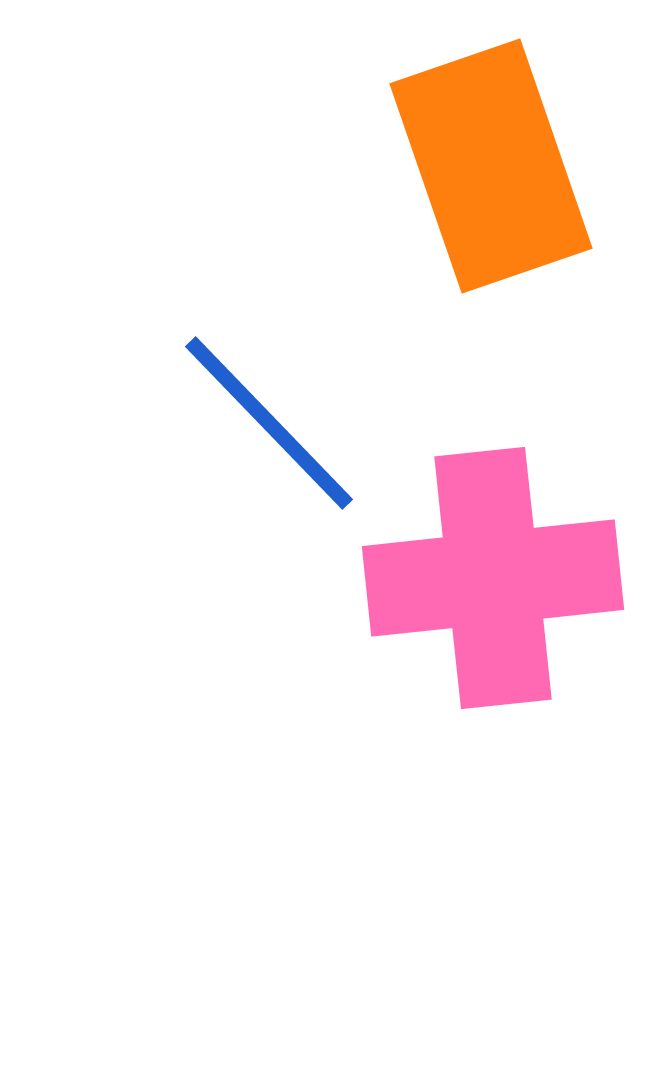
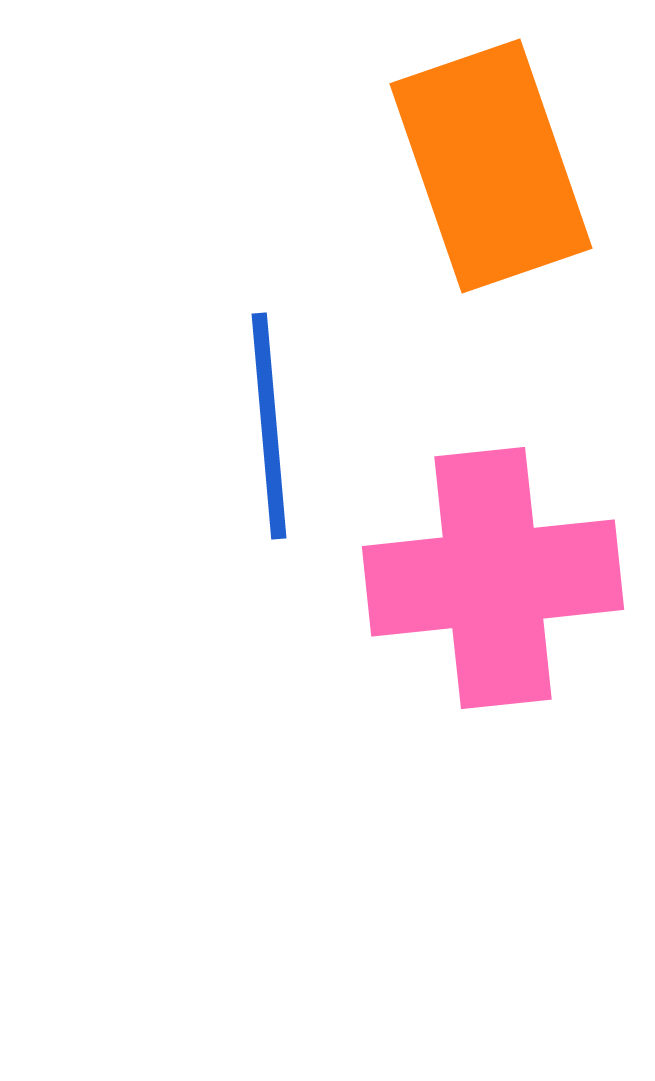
blue line: moved 3 px down; rotated 39 degrees clockwise
